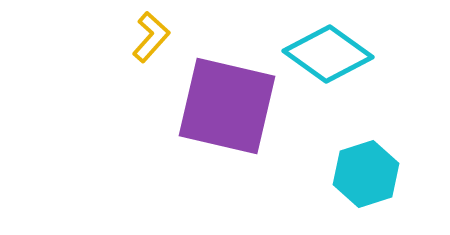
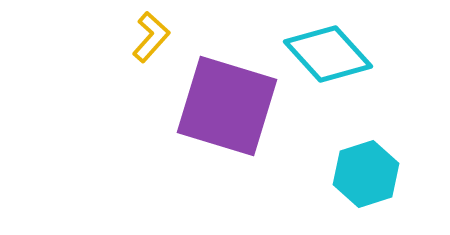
cyan diamond: rotated 12 degrees clockwise
purple square: rotated 4 degrees clockwise
